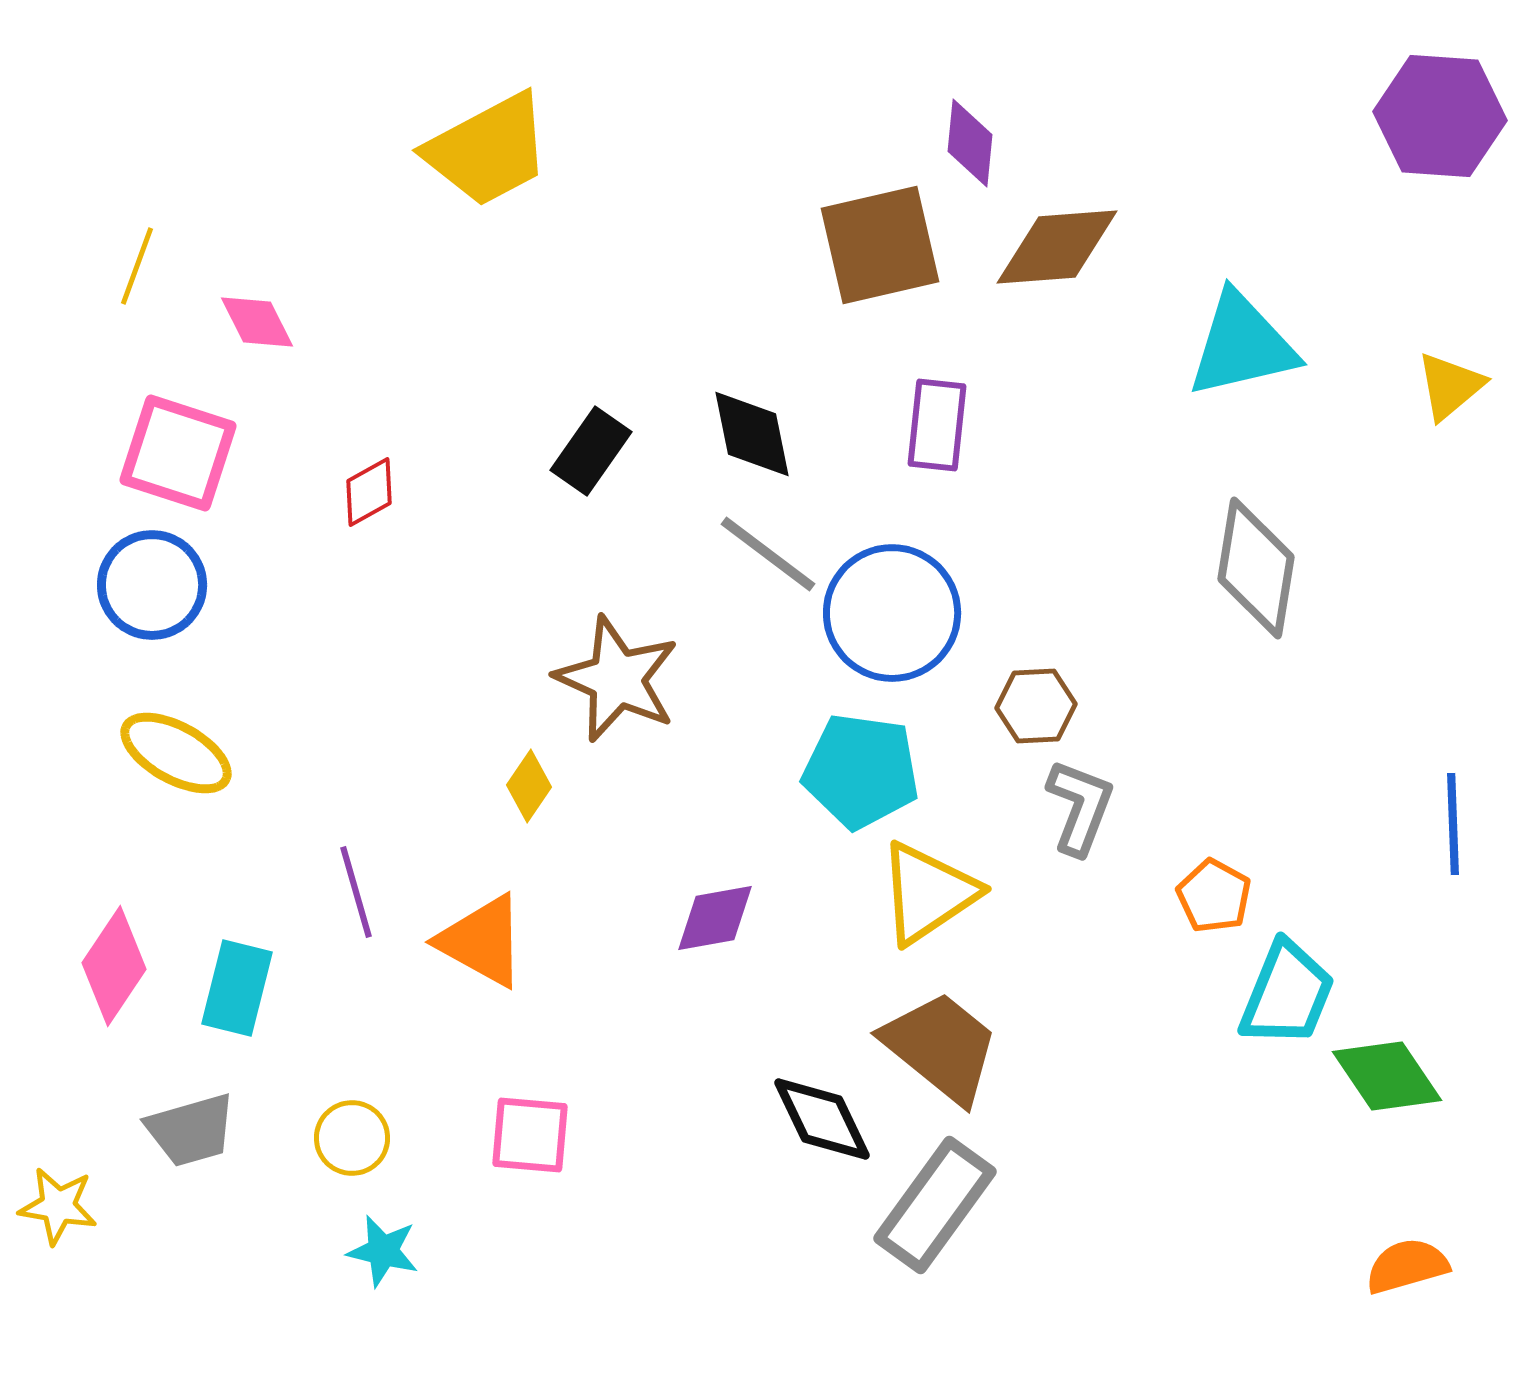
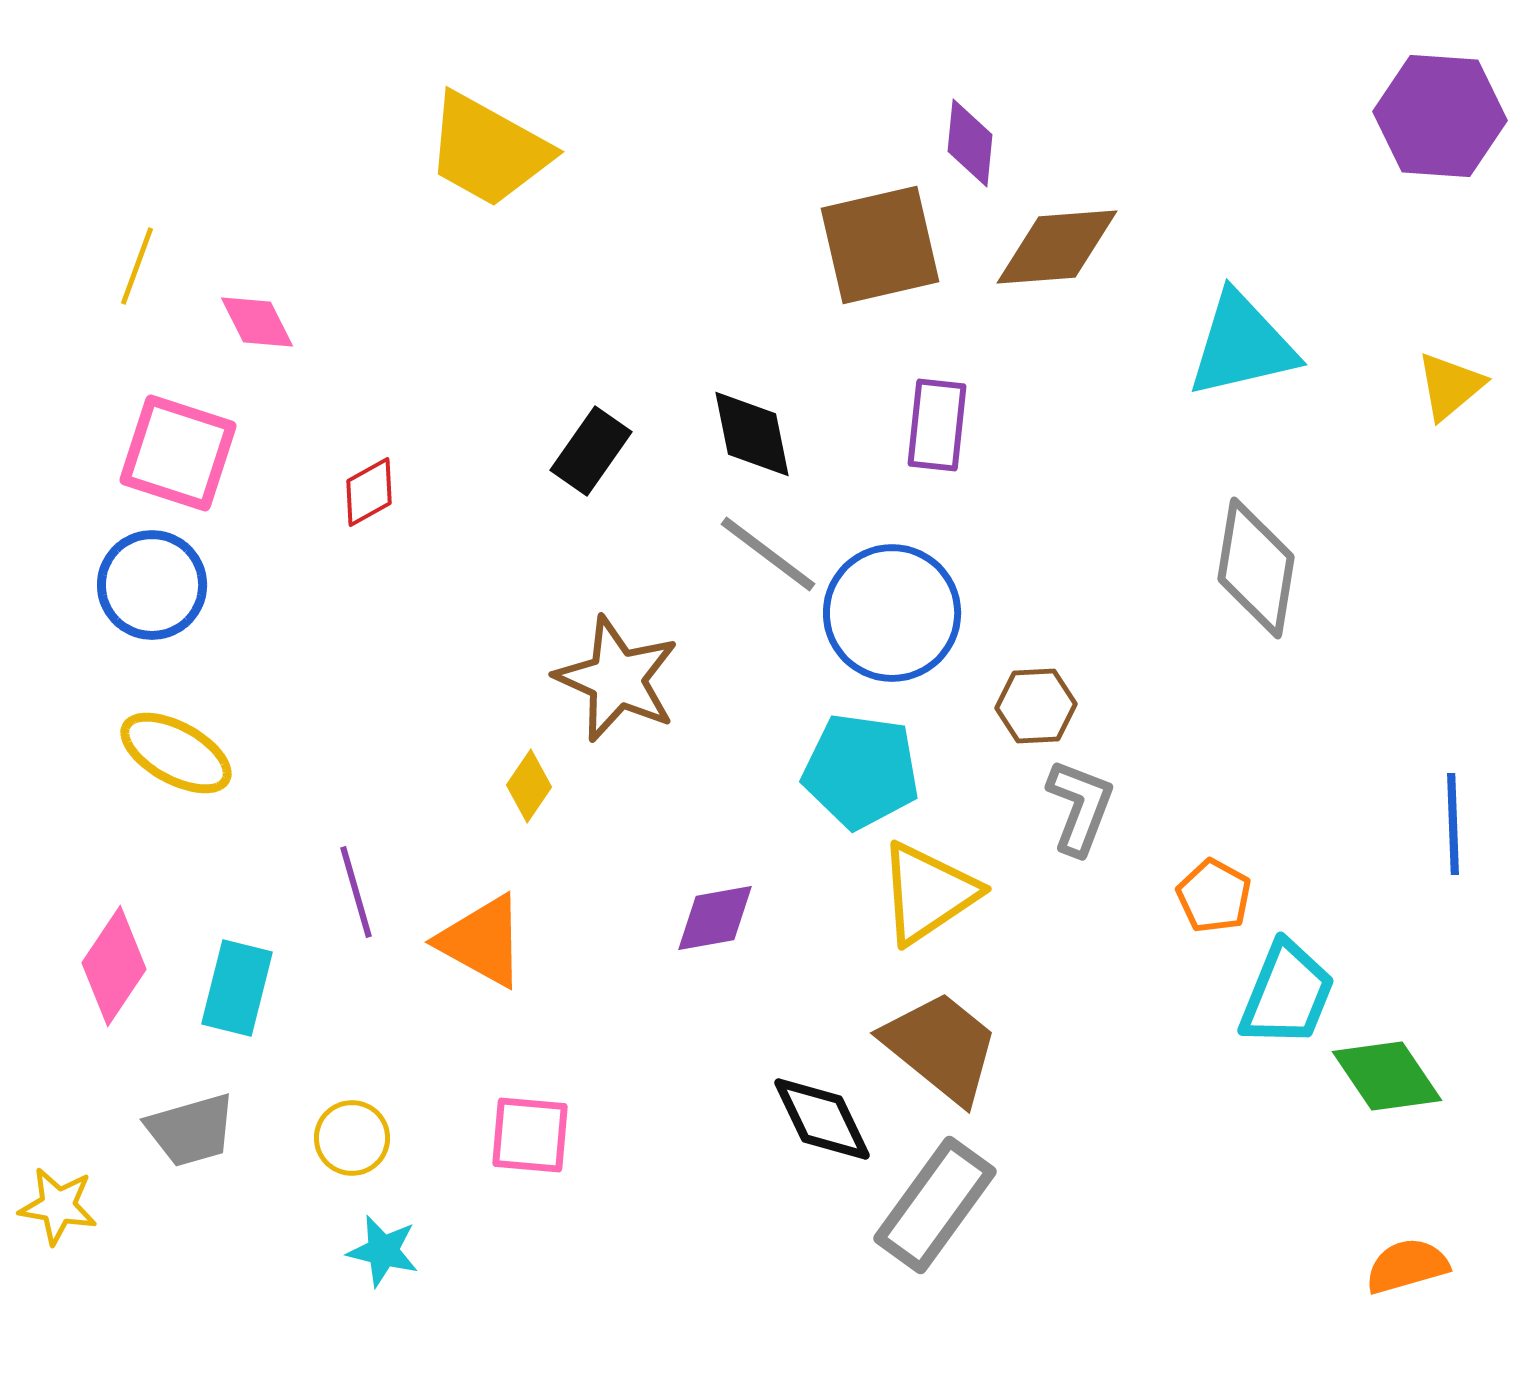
yellow trapezoid at (488, 150): rotated 57 degrees clockwise
